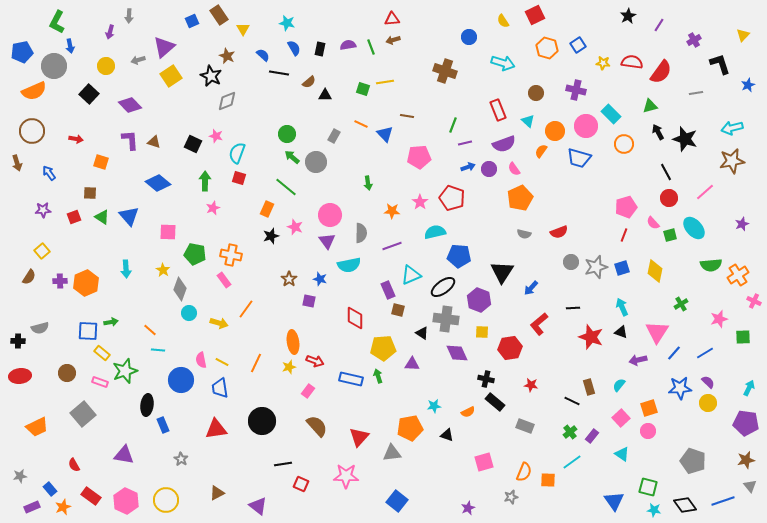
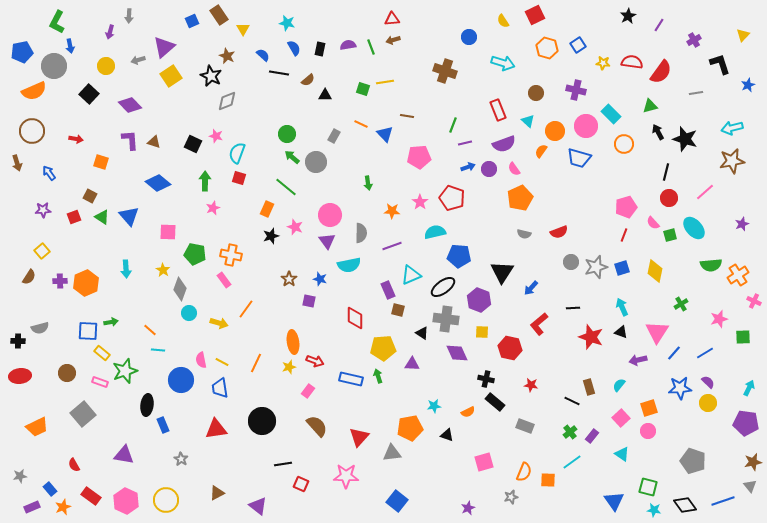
brown semicircle at (309, 82): moved 1 px left, 2 px up
black line at (666, 172): rotated 42 degrees clockwise
brown square at (90, 193): moved 3 px down; rotated 24 degrees clockwise
red hexagon at (510, 348): rotated 20 degrees clockwise
brown star at (746, 460): moved 7 px right, 2 px down
